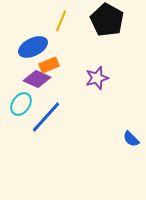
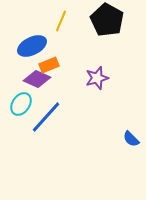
blue ellipse: moved 1 px left, 1 px up
